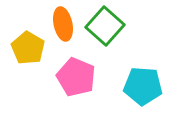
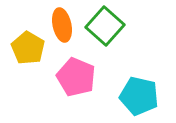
orange ellipse: moved 1 px left, 1 px down
cyan pentagon: moved 4 px left, 10 px down; rotated 9 degrees clockwise
